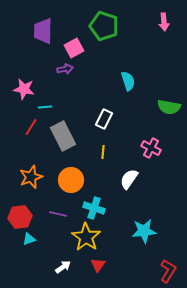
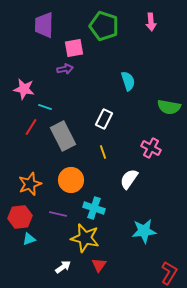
pink arrow: moved 13 px left
purple trapezoid: moved 1 px right, 6 px up
pink square: rotated 18 degrees clockwise
cyan line: rotated 24 degrees clockwise
yellow line: rotated 24 degrees counterclockwise
orange star: moved 1 px left, 7 px down
yellow star: moved 1 px left, 1 px down; rotated 20 degrees counterclockwise
red triangle: moved 1 px right
red L-shape: moved 1 px right, 2 px down
